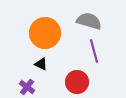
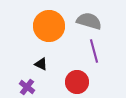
orange circle: moved 4 px right, 7 px up
